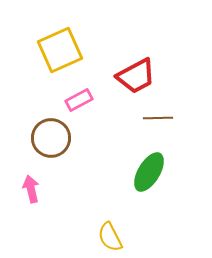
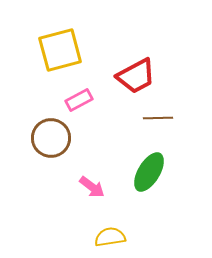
yellow square: rotated 9 degrees clockwise
pink arrow: moved 61 px right, 2 px up; rotated 140 degrees clockwise
yellow semicircle: rotated 108 degrees clockwise
